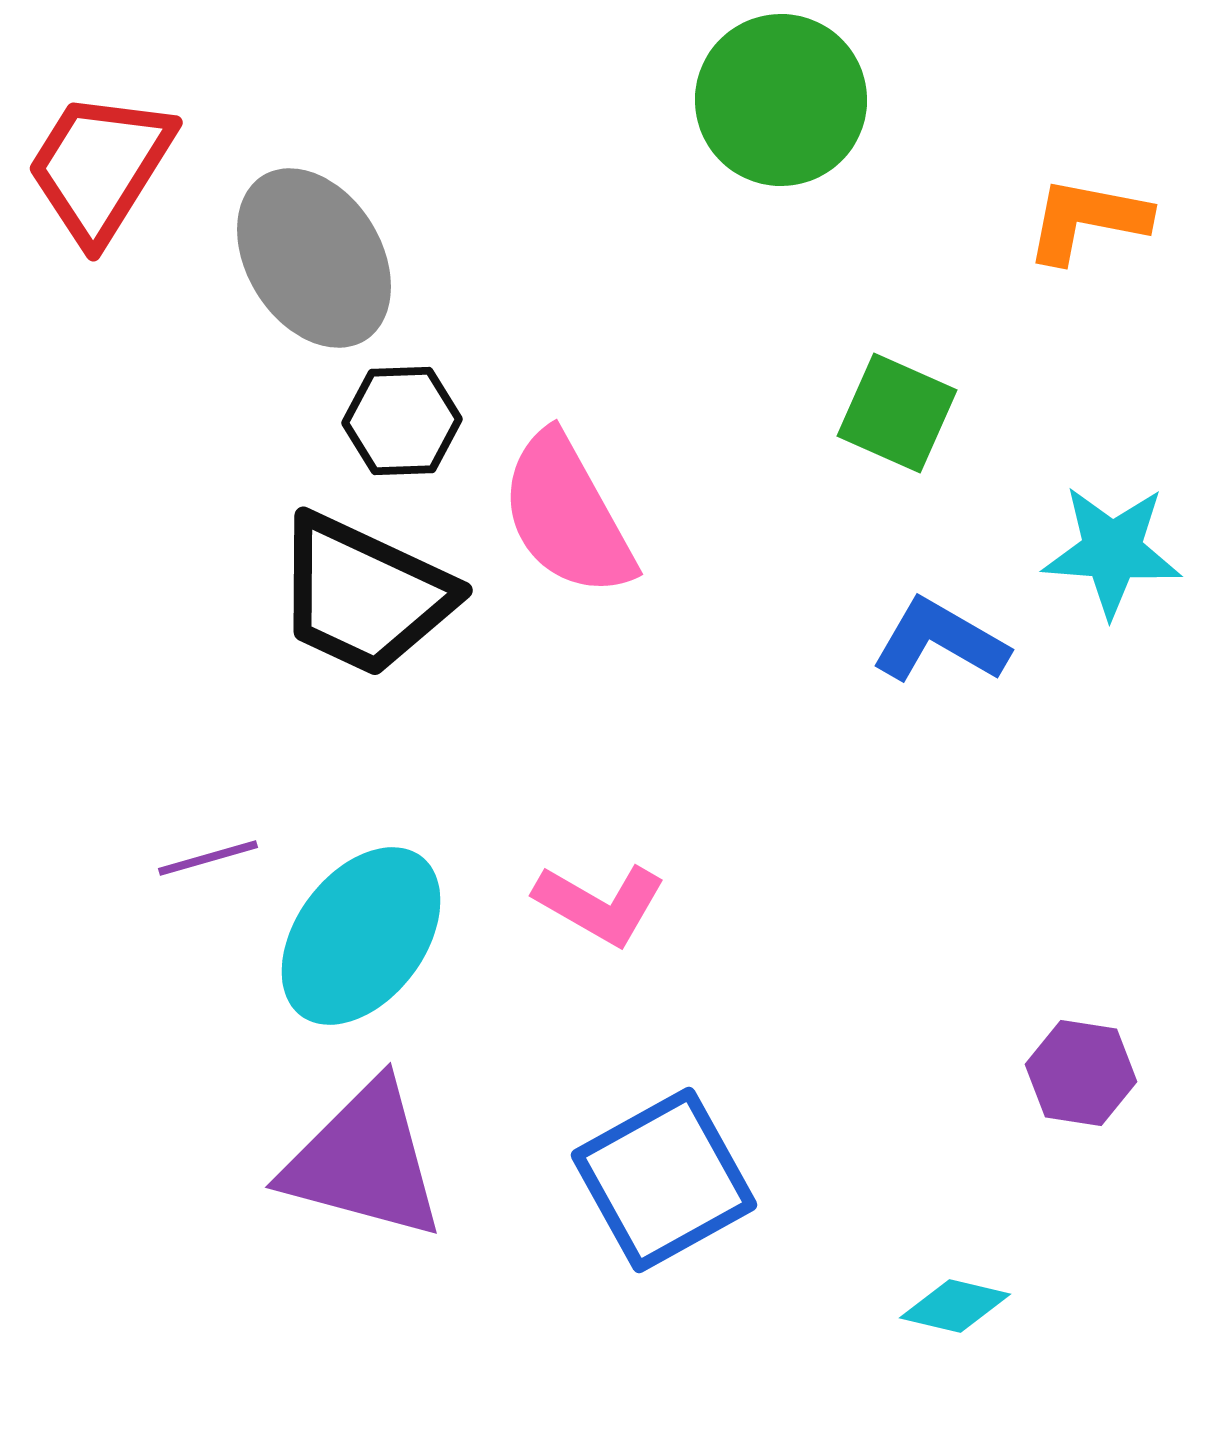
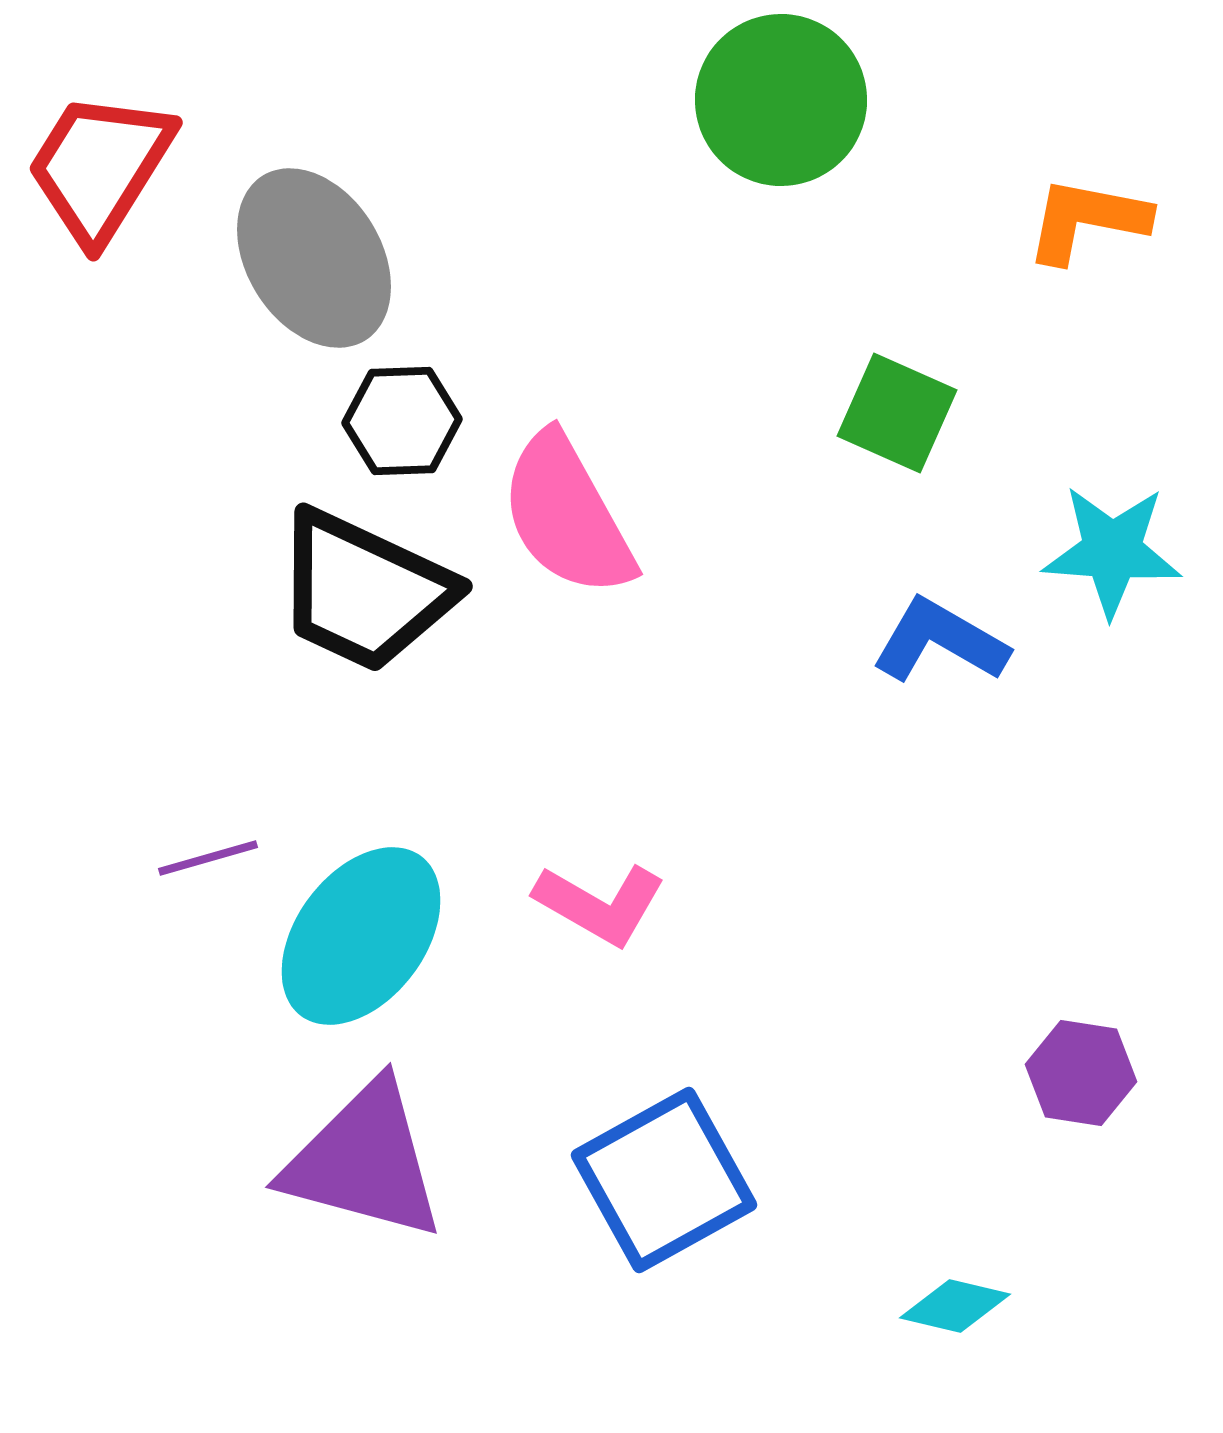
black trapezoid: moved 4 px up
